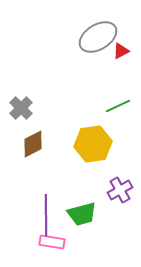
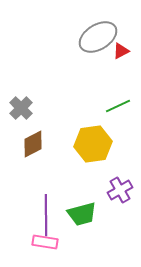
pink rectangle: moved 7 px left
